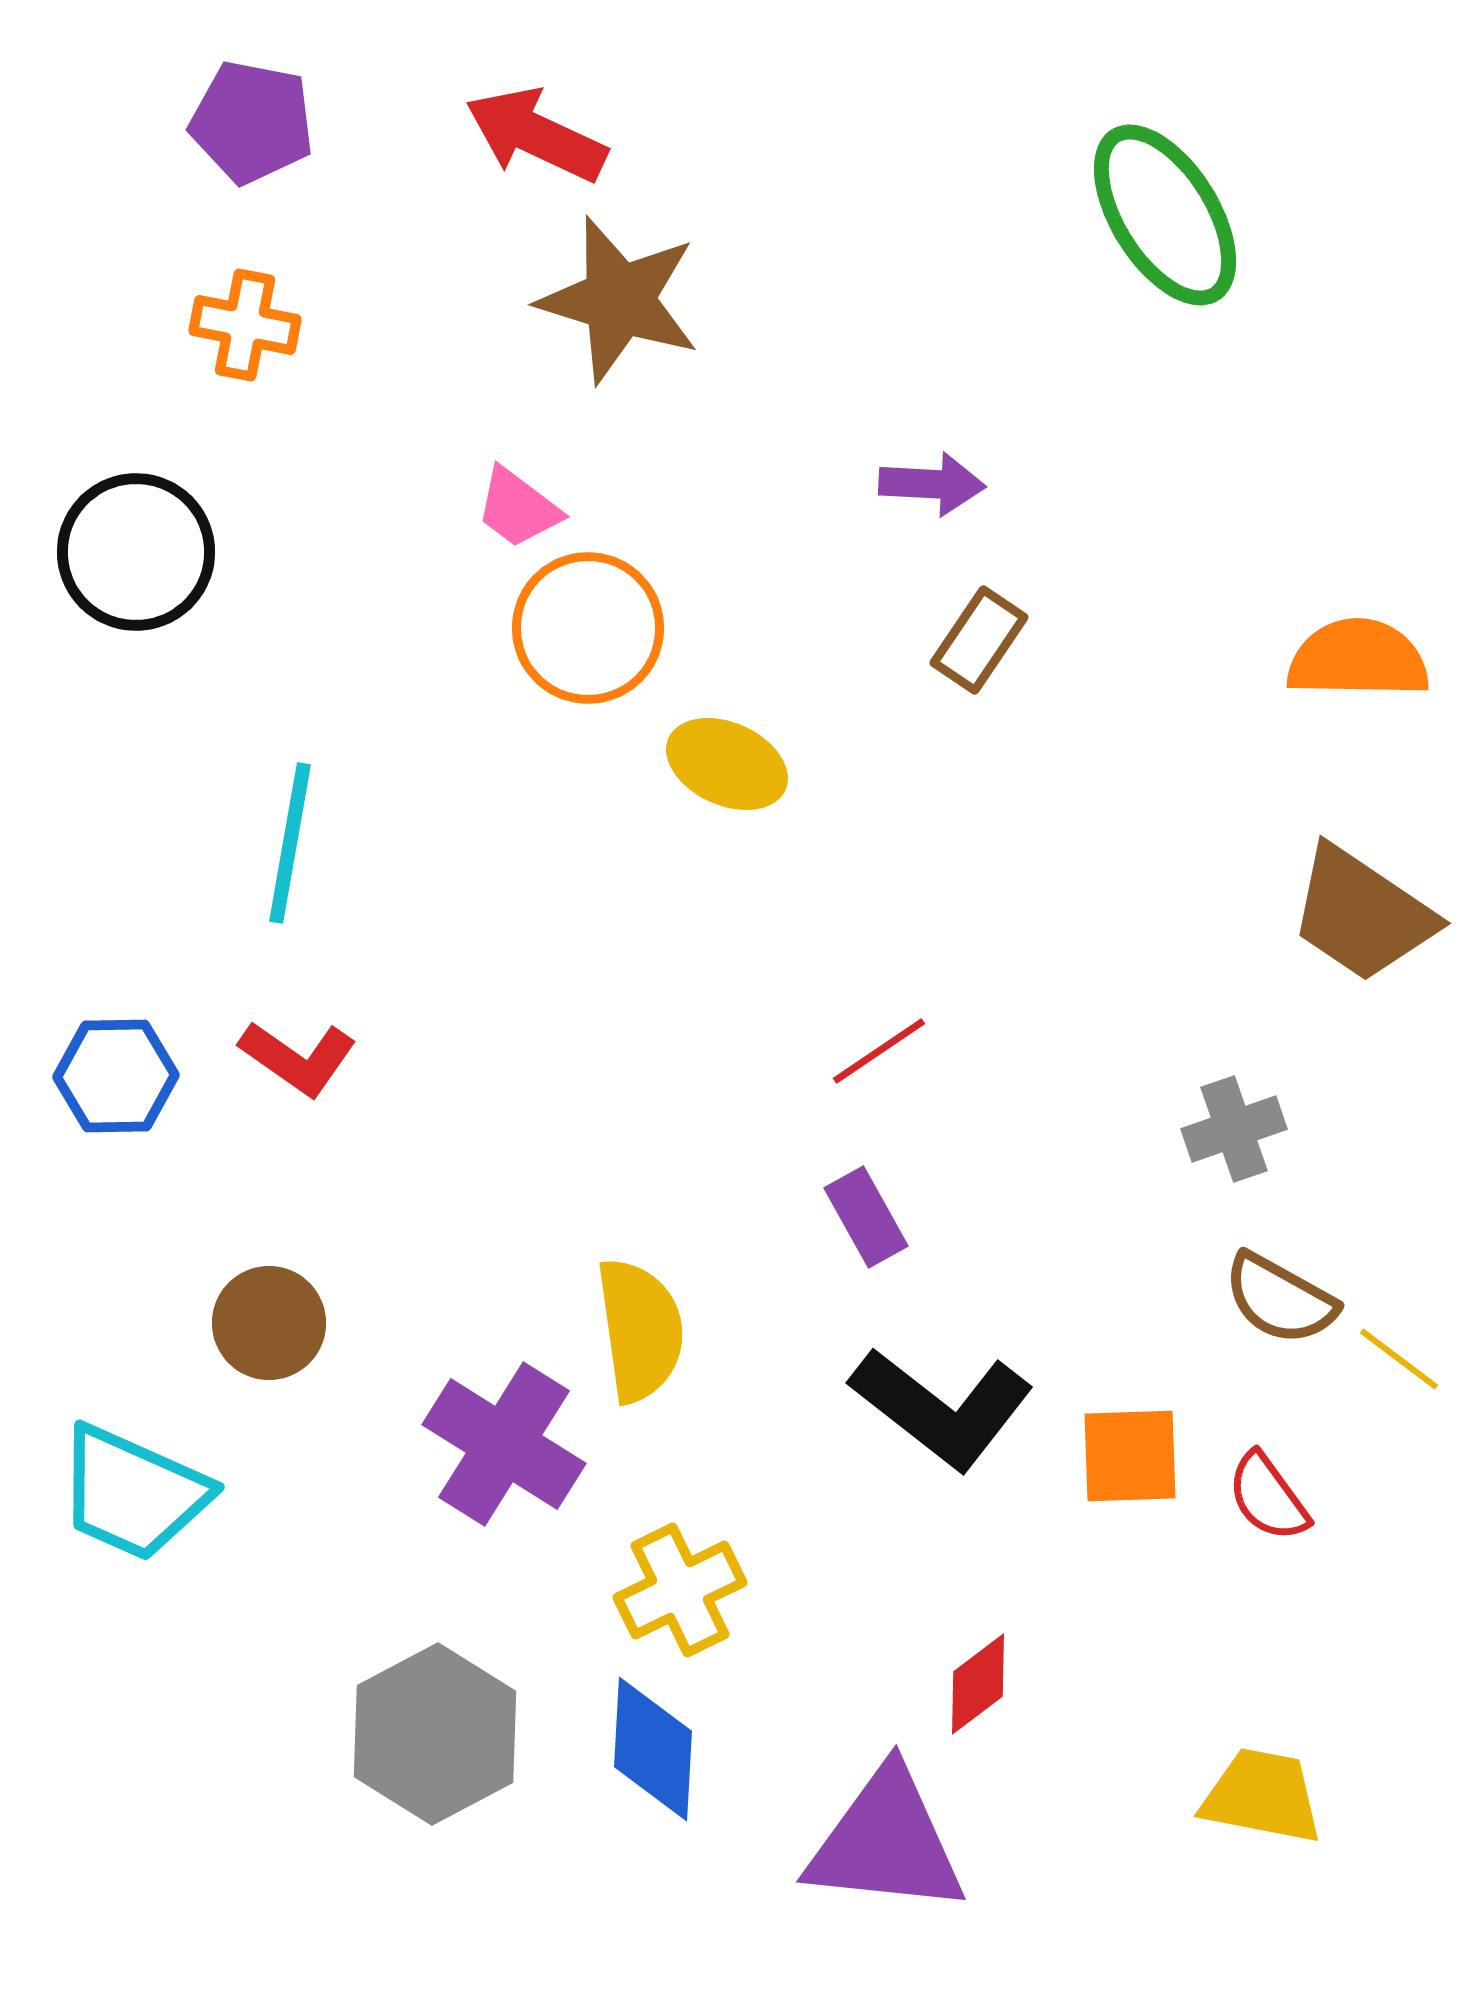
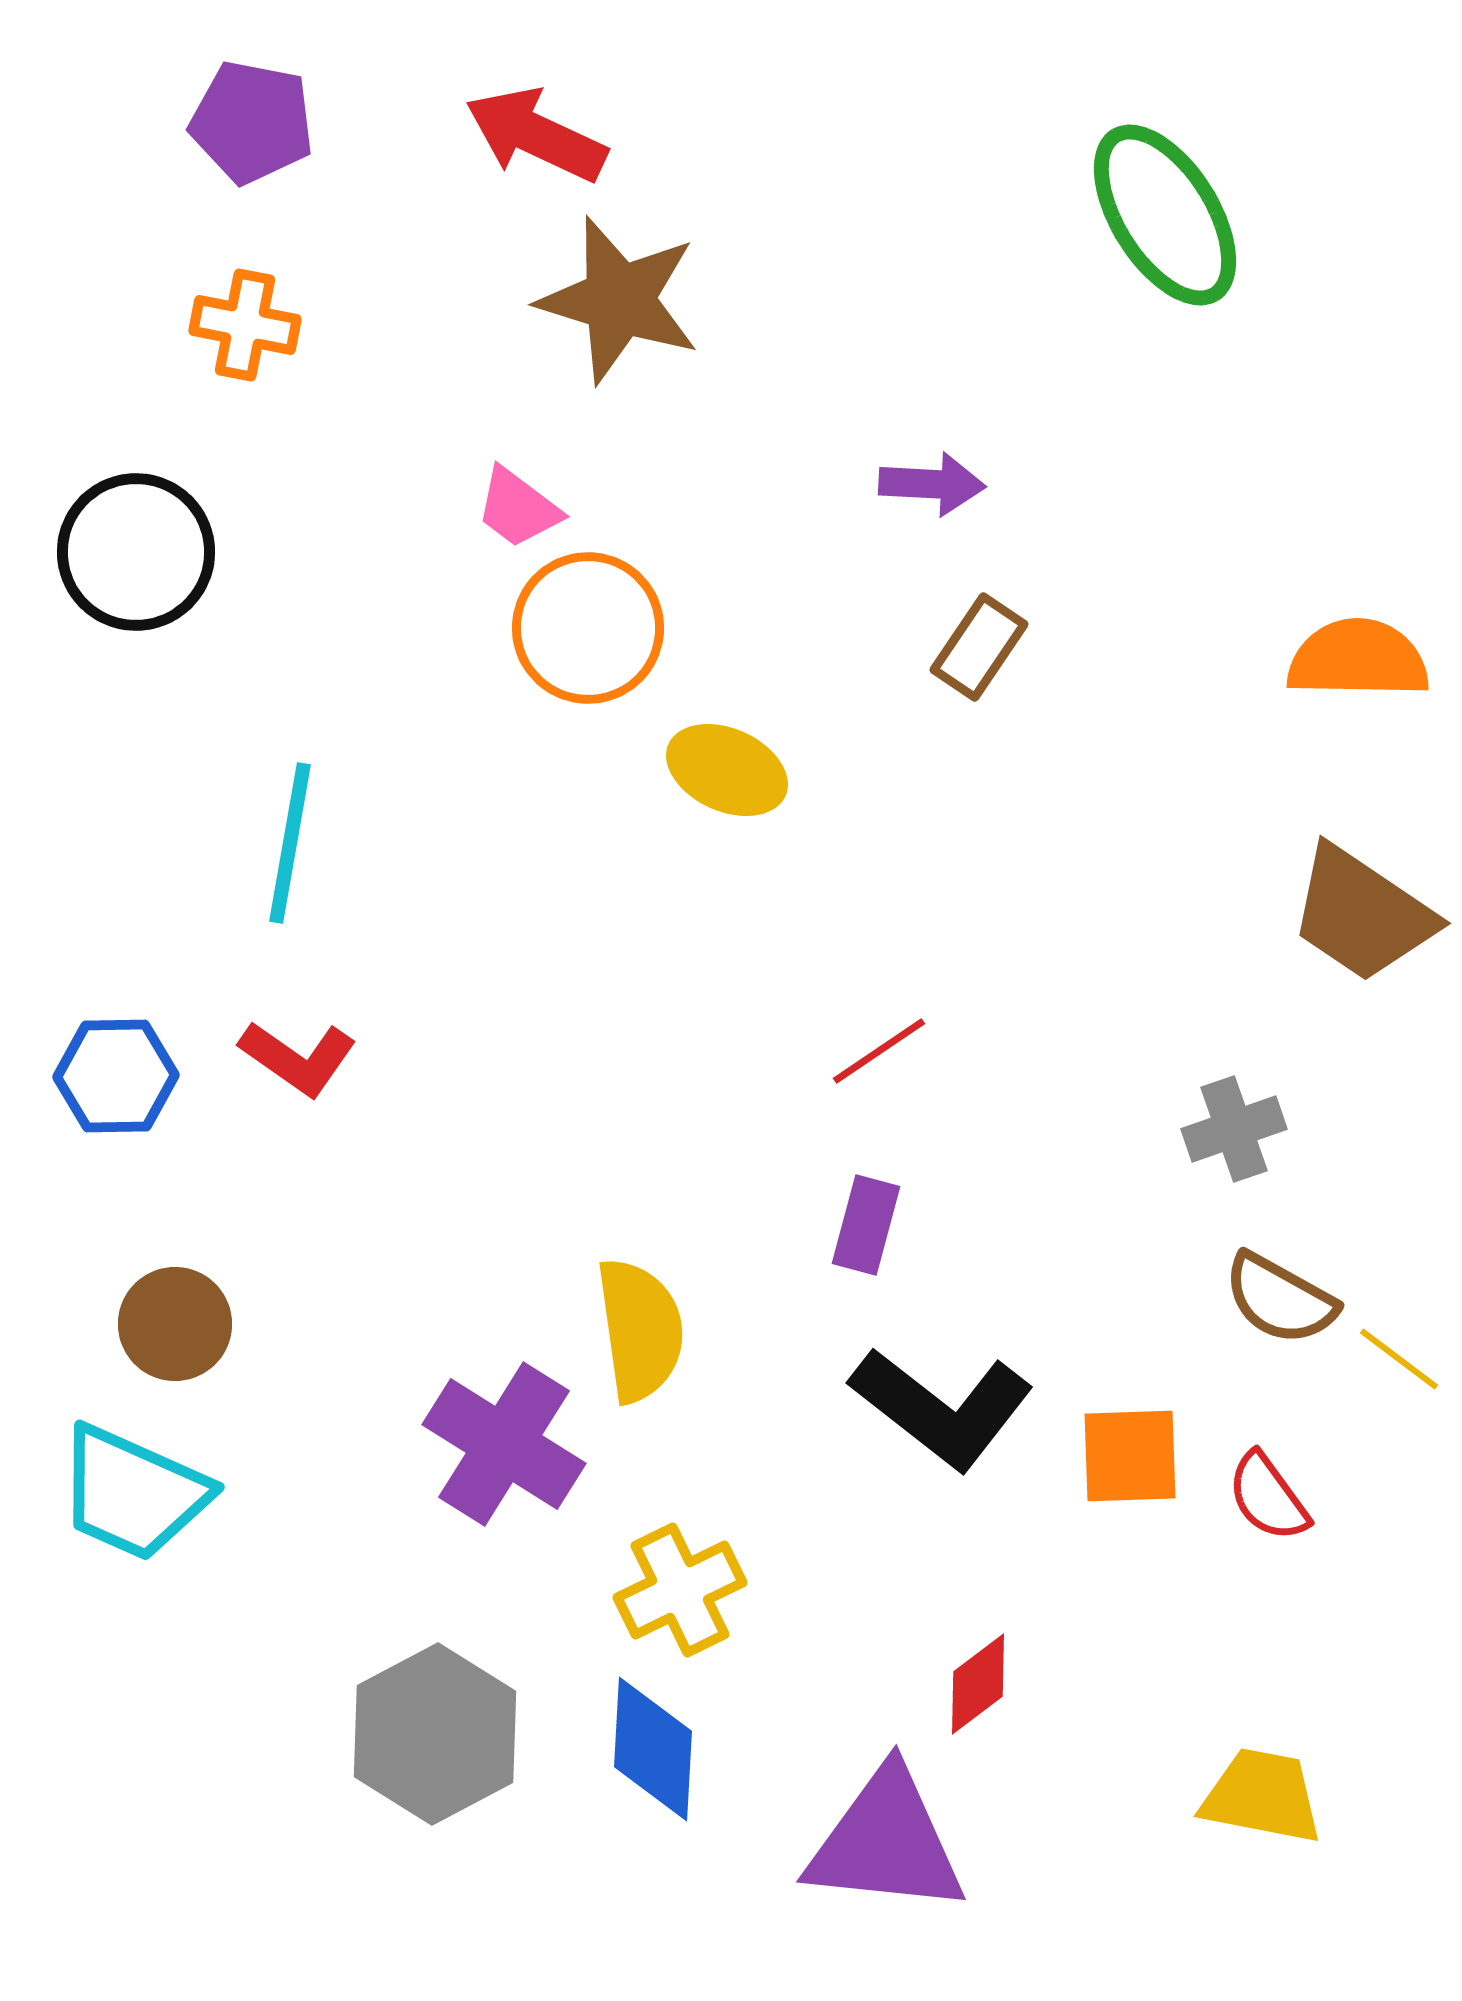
brown rectangle: moved 7 px down
yellow ellipse: moved 6 px down
purple rectangle: moved 8 px down; rotated 44 degrees clockwise
brown circle: moved 94 px left, 1 px down
